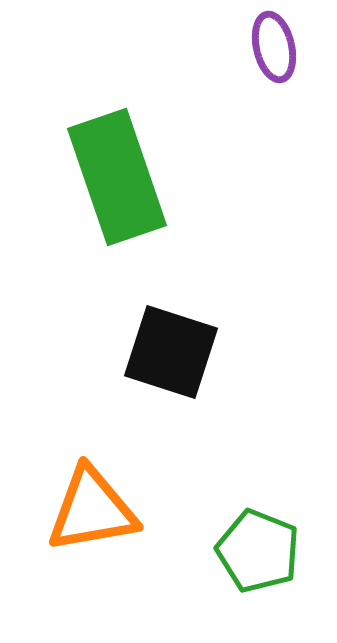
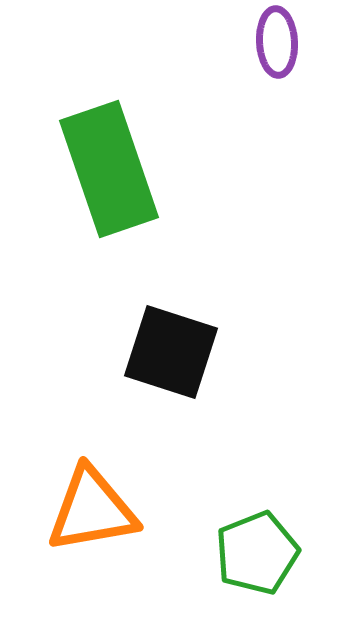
purple ellipse: moved 3 px right, 5 px up; rotated 10 degrees clockwise
green rectangle: moved 8 px left, 8 px up
green pentagon: moved 1 px left, 2 px down; rotated 28 degrees clockwise
